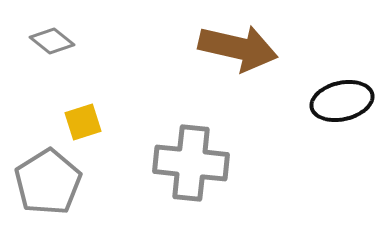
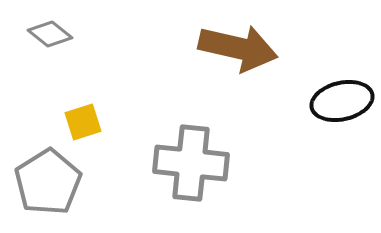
gray diamond: moved 2 px left, 7 px up
